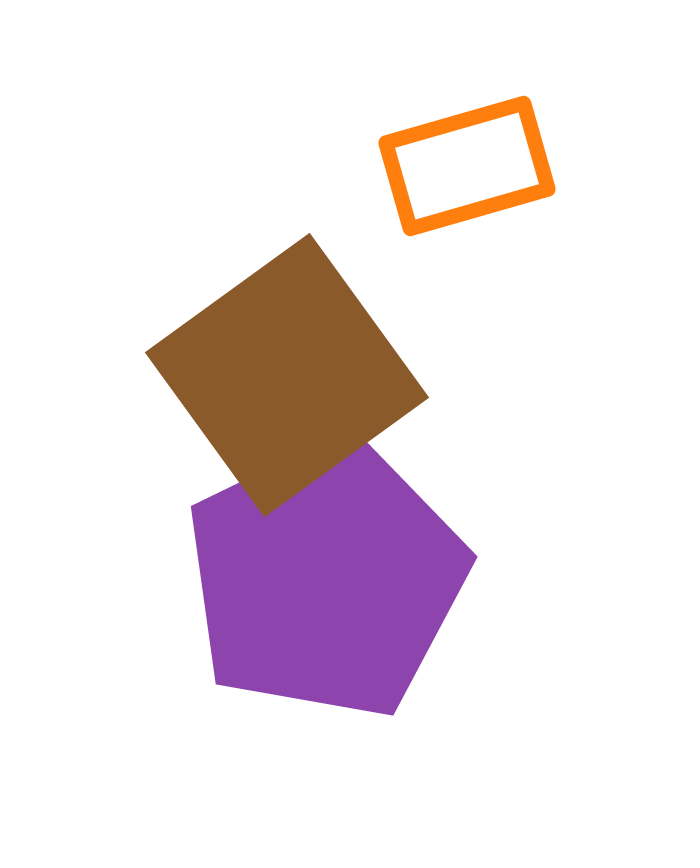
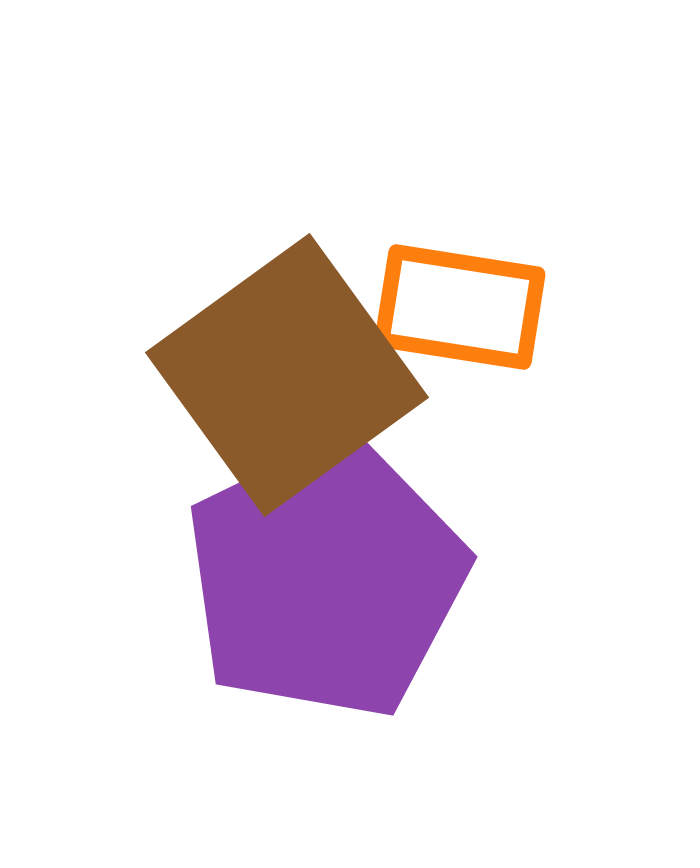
orange rectangle: moved 7 px left, 141 px down; rotated 25 degrees clockwise
